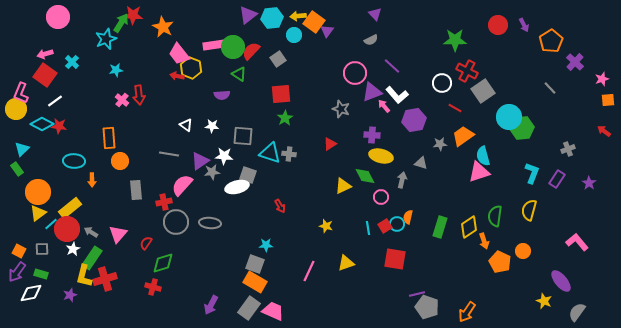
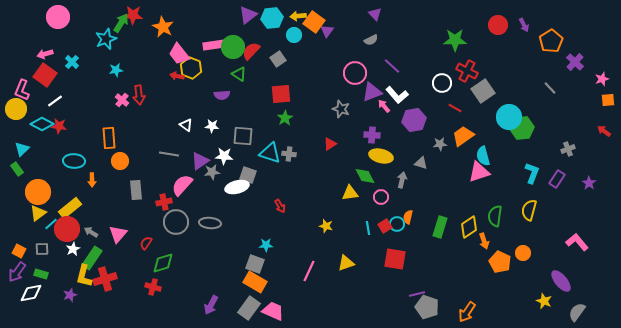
pink L-shape at (21, 93): moved 1 px right, 3 px up
yellow triangle at (343, 186): moved 7 px right, 7 px down; rotated 18 degrees clockwise
orange circle at (523, 251): moved 2 px down
